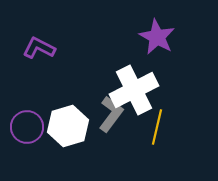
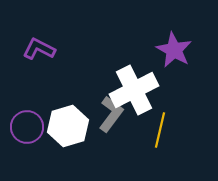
purple star: moved 17 px right, 13 px down
purple L-shape: moved 1 px down
yellow line: moved 3 px right, 3 px down
